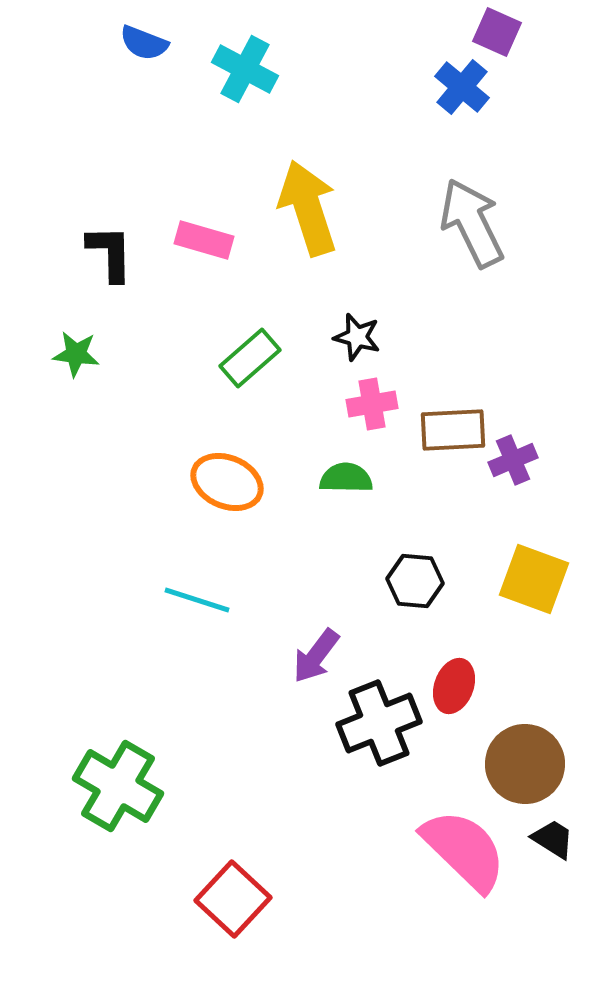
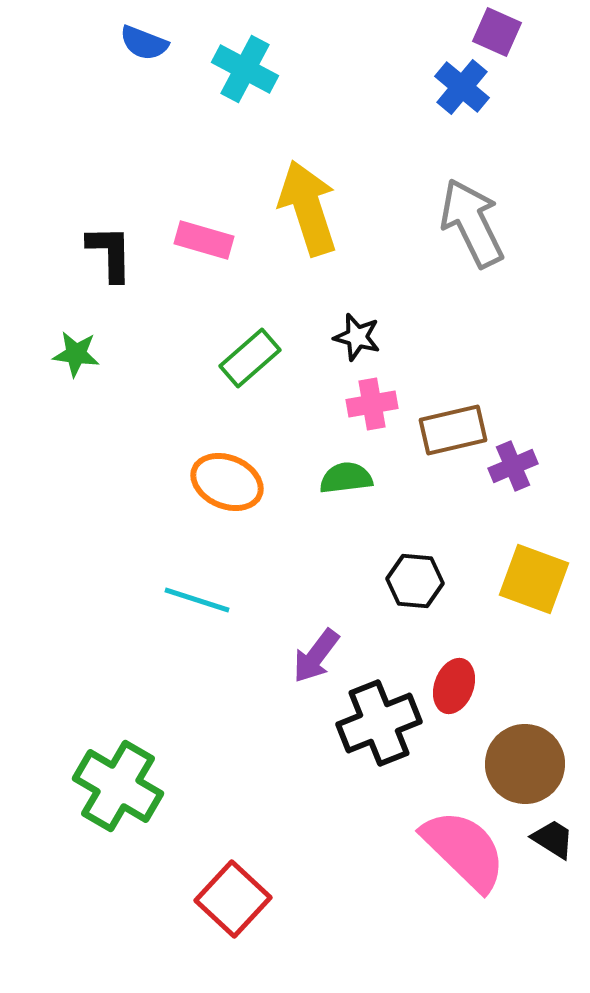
brown rectangle: rotated 10 degrees counterclockwise
purple cross: moved 6 px down
green semicircle: rotated 8 degrees counterclockwise
